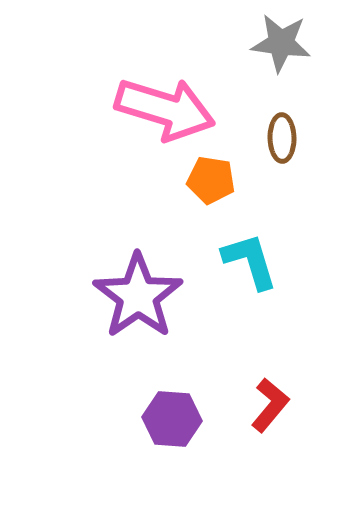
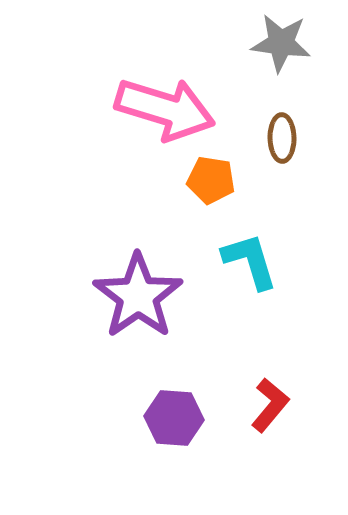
purple hexagon: moved 2 px right, 1 px up
